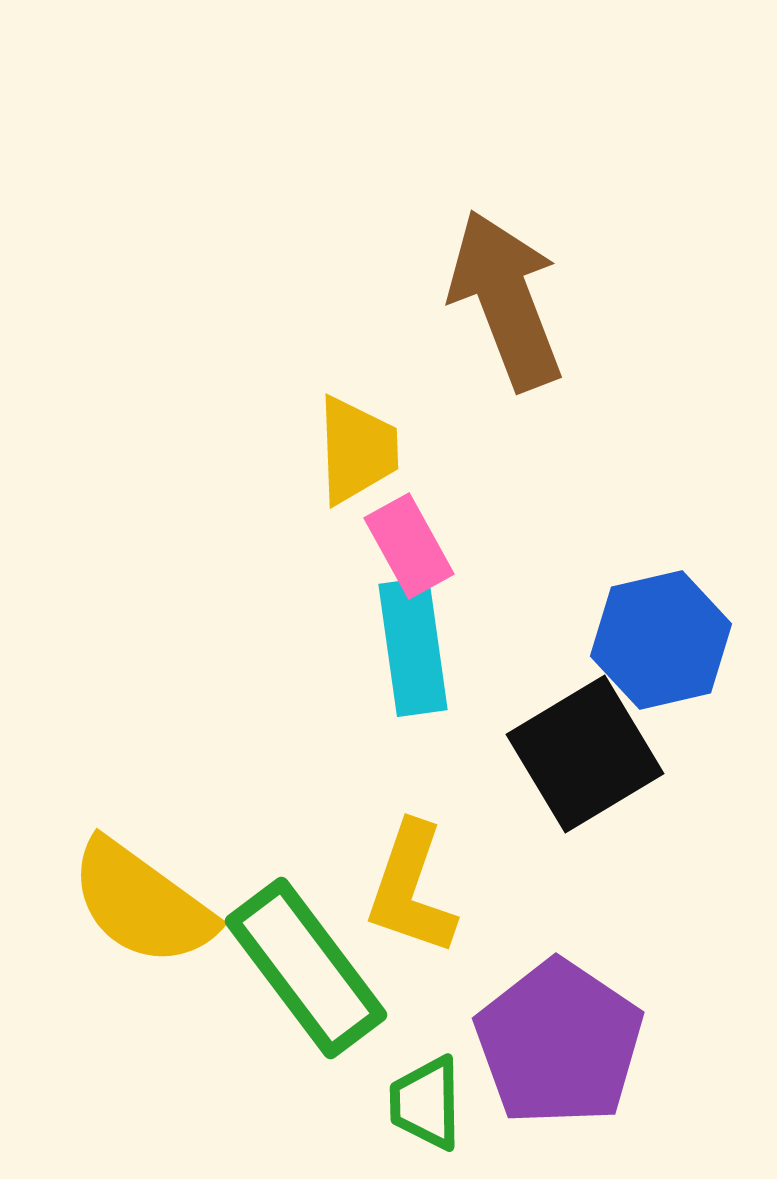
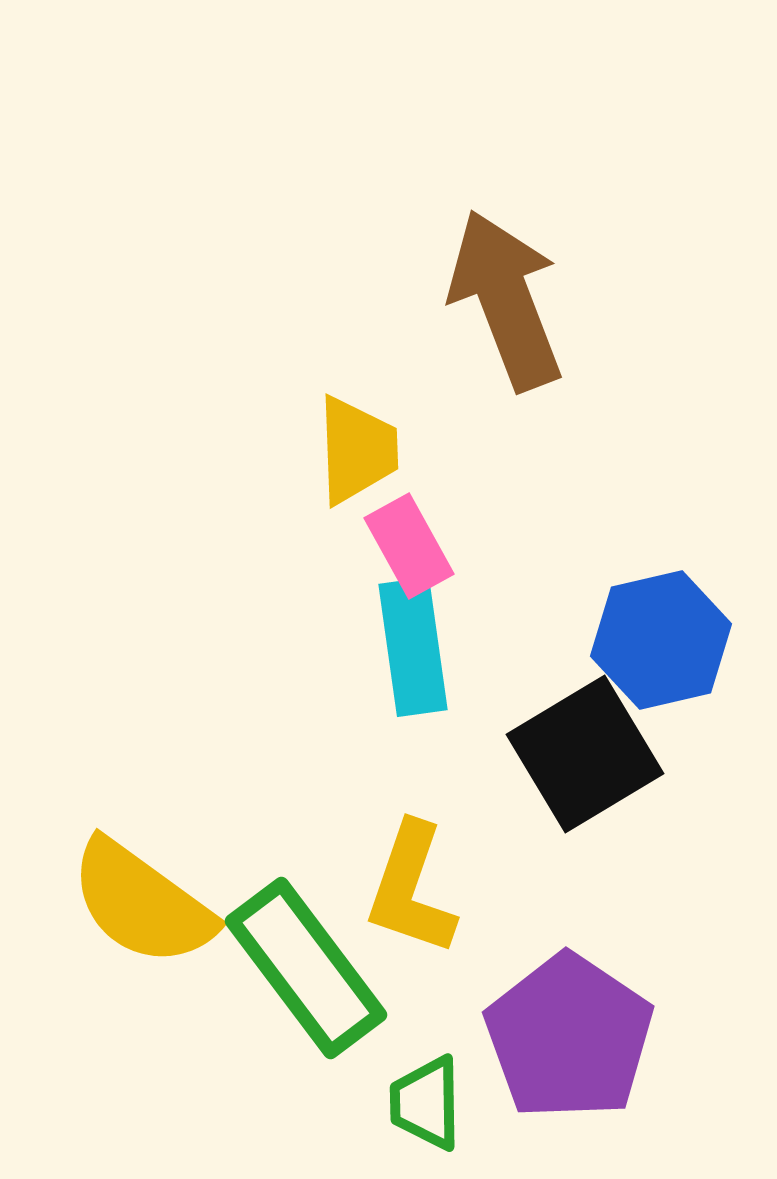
purple pentagon: moved 10 px right, 6 px up
